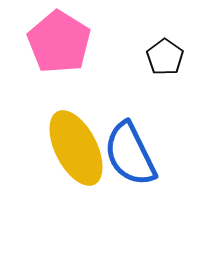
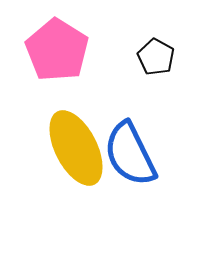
pink pentagon: moved 2 px left, 8 px down
black pentagon: moved 9 px left; rotated 6 degrees counterclockwise
